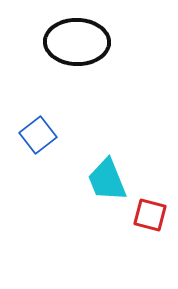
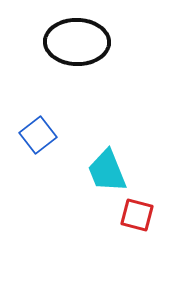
cyan trapezoid: moved 9 px up
red square: moved 13 px left
